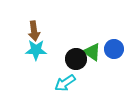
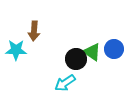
brown arrow: rotated 12 degrees clockwise
cyan star: moved 20 px left
